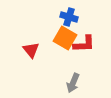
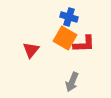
red triangle: rotated 18 degrees clockwise
gray arrow: moved 1 px left, 1 px up
